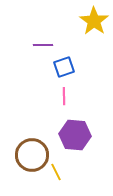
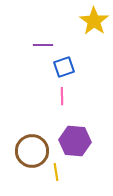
pink line: moved 2 px left
purple hexagon: moved 6 px down
brown circle: moved 4 px up
yellow line: rotated 18 degrees clockwise
